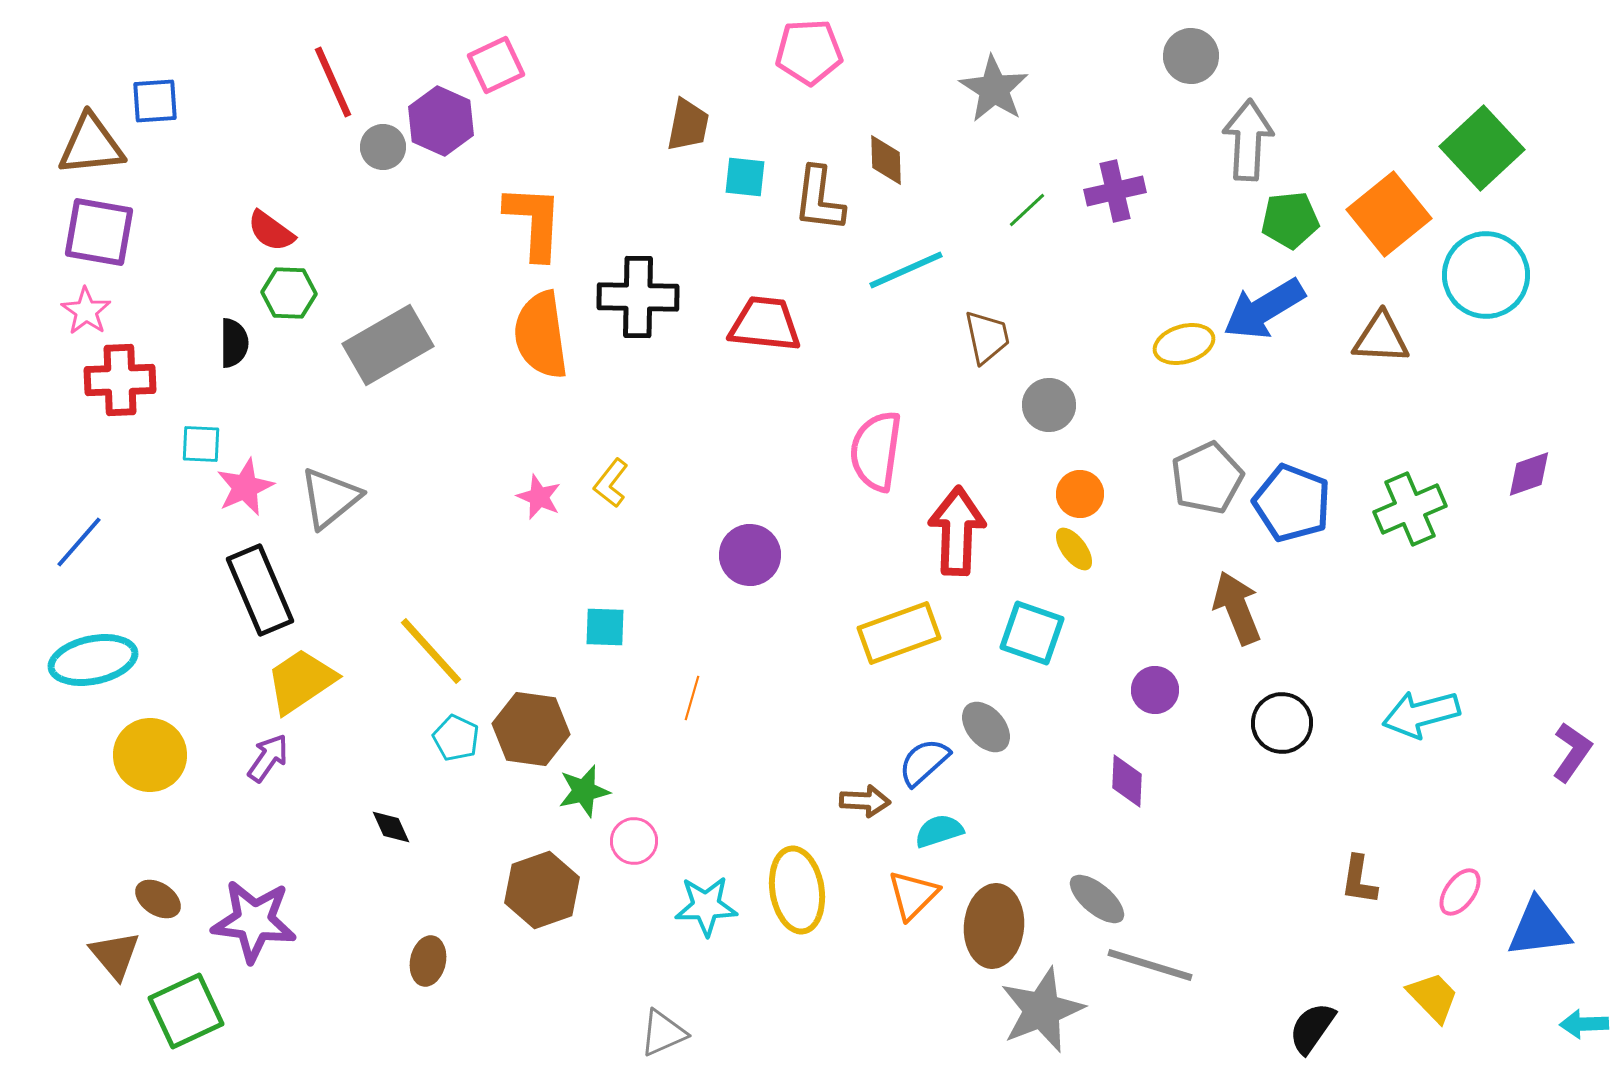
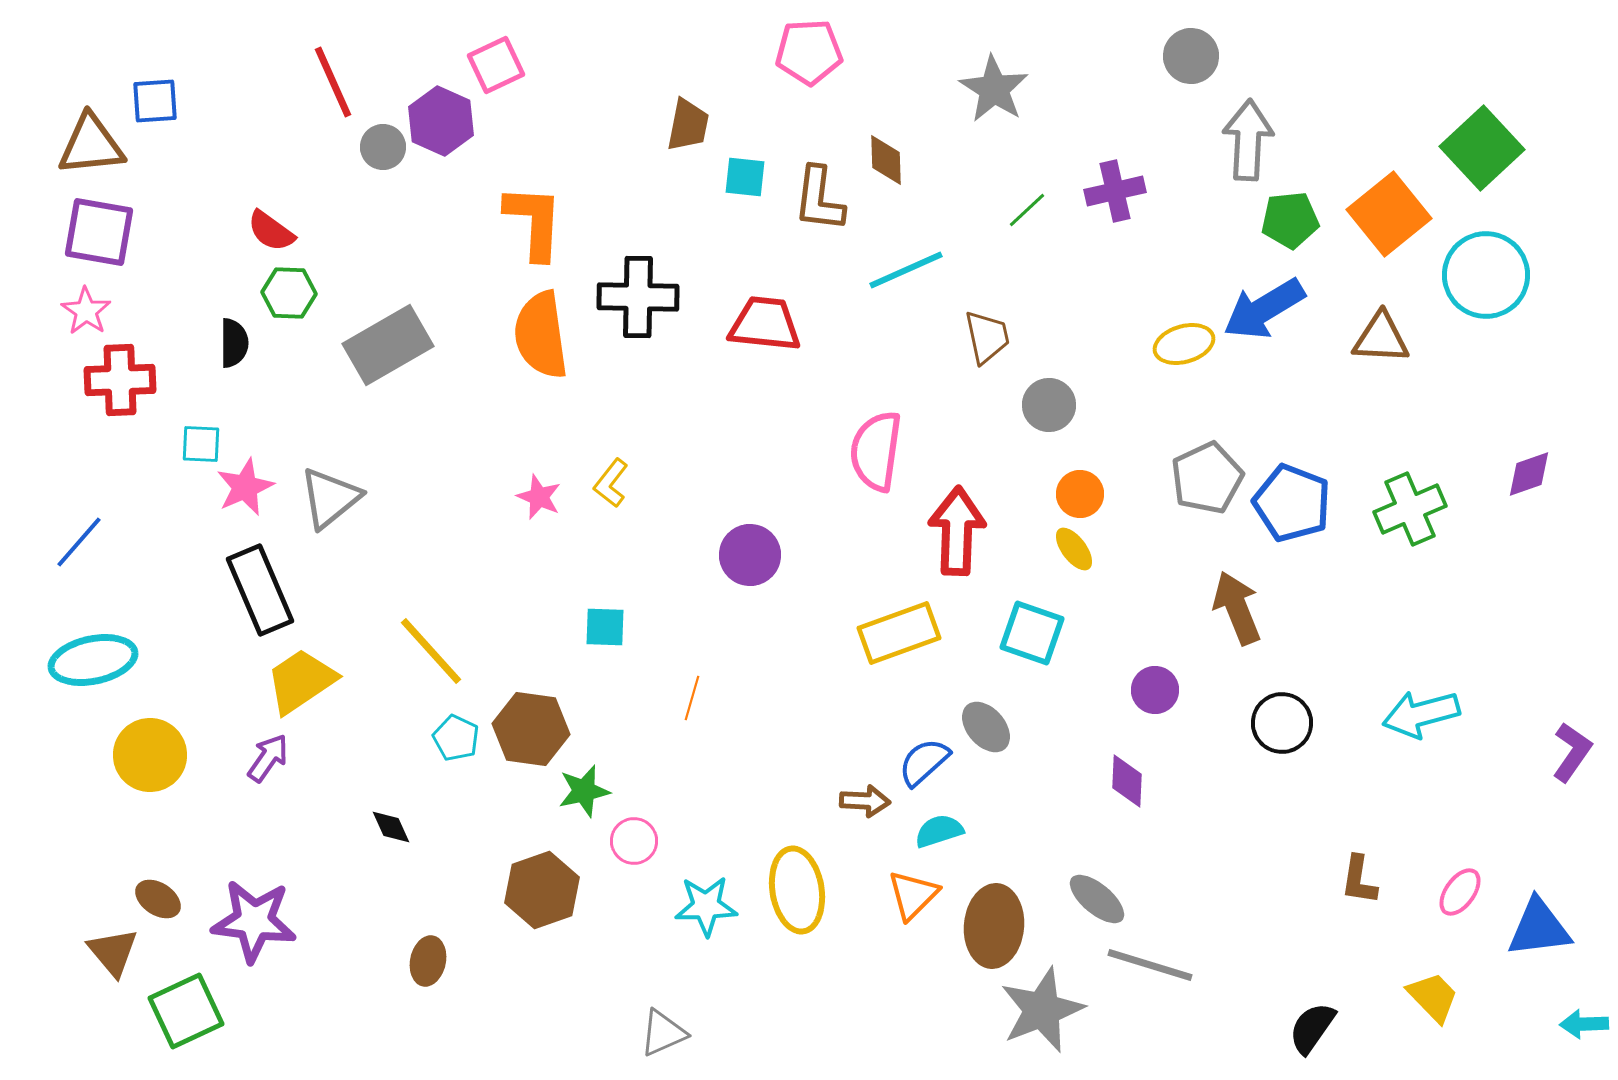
brown triangle at (115, 955): moved 2 px left, 3 px up
